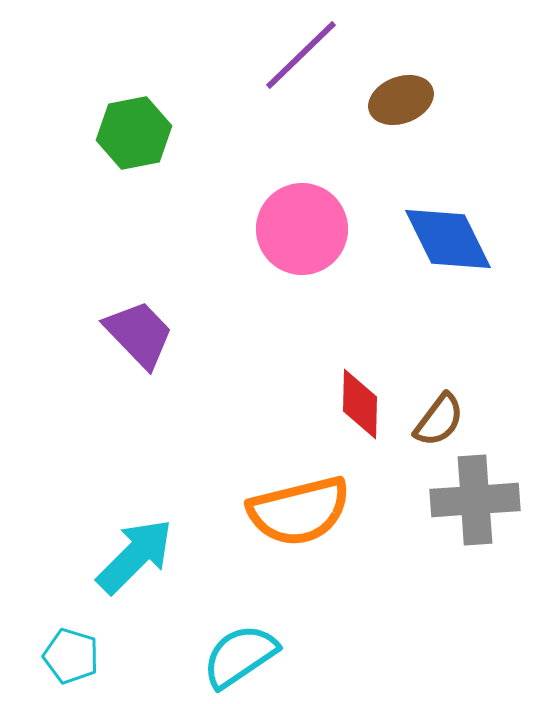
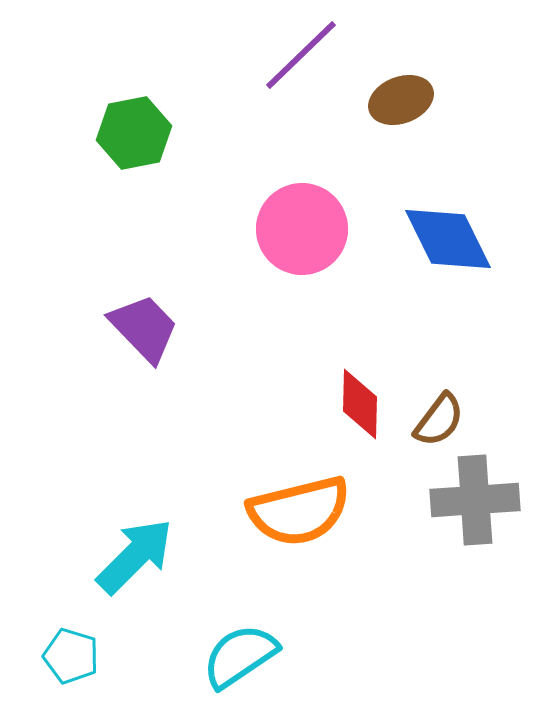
purple trapezoid: moved 5 px right, 6 px up
